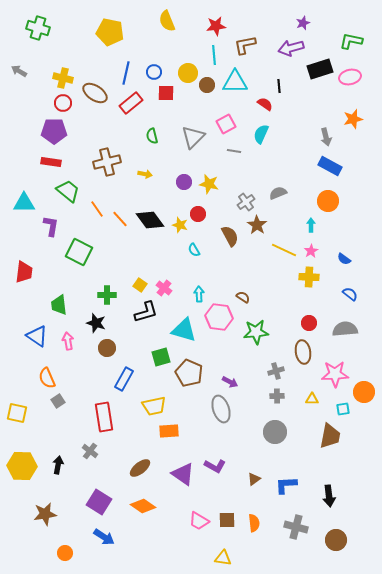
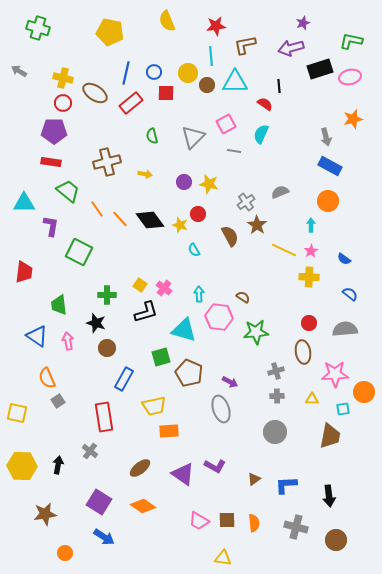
cyan line at (214, 55): moved 3 px left, 1 px down
gray semicircle at (278, 193): moved 2 px right, 1 px up
